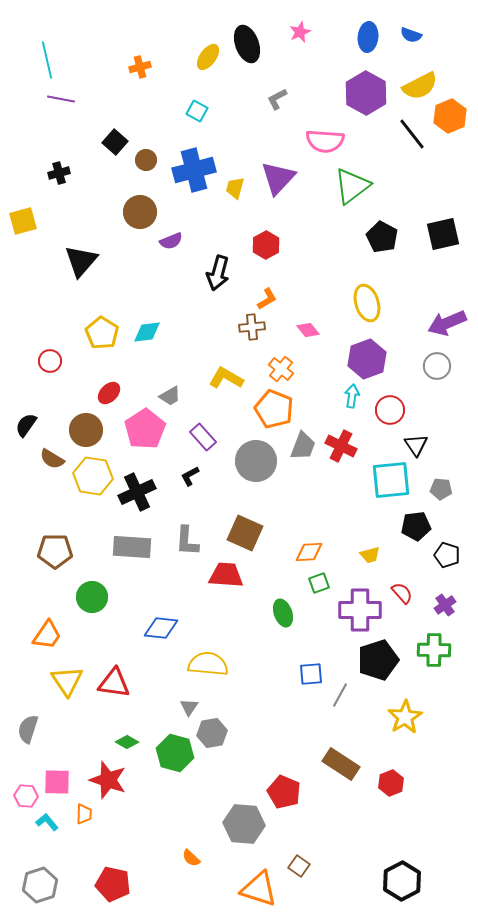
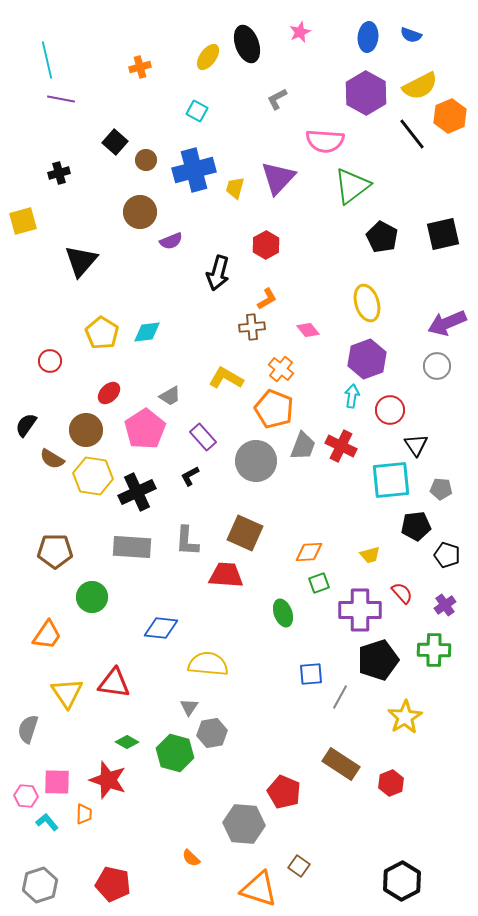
yellow triangle at (67, 681): moved 12 px down
gray line at (340, 695): moved 2 px down
